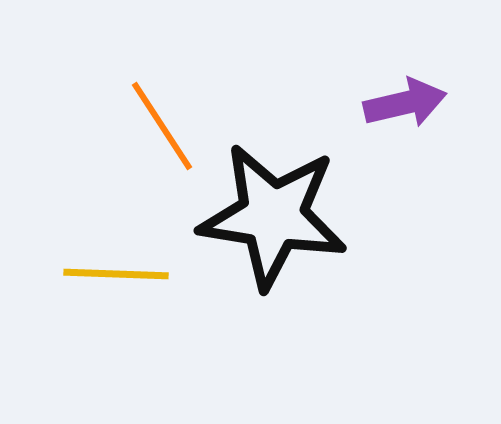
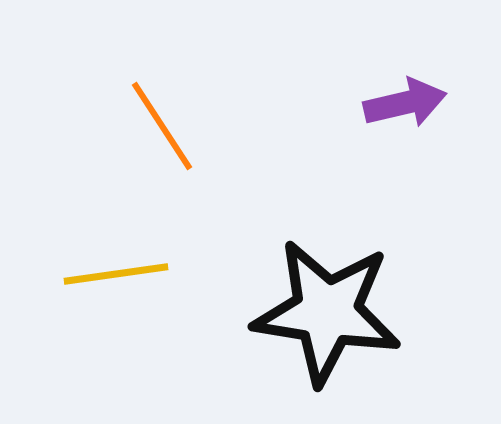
black star: moved 54 px right, 96 px down
yellow line: rotated 10 degrees counterclockwise
